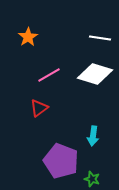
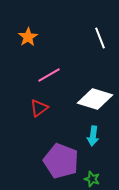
white line: rotated 60 degrees clockwise
white diamond: moved 25 px down
